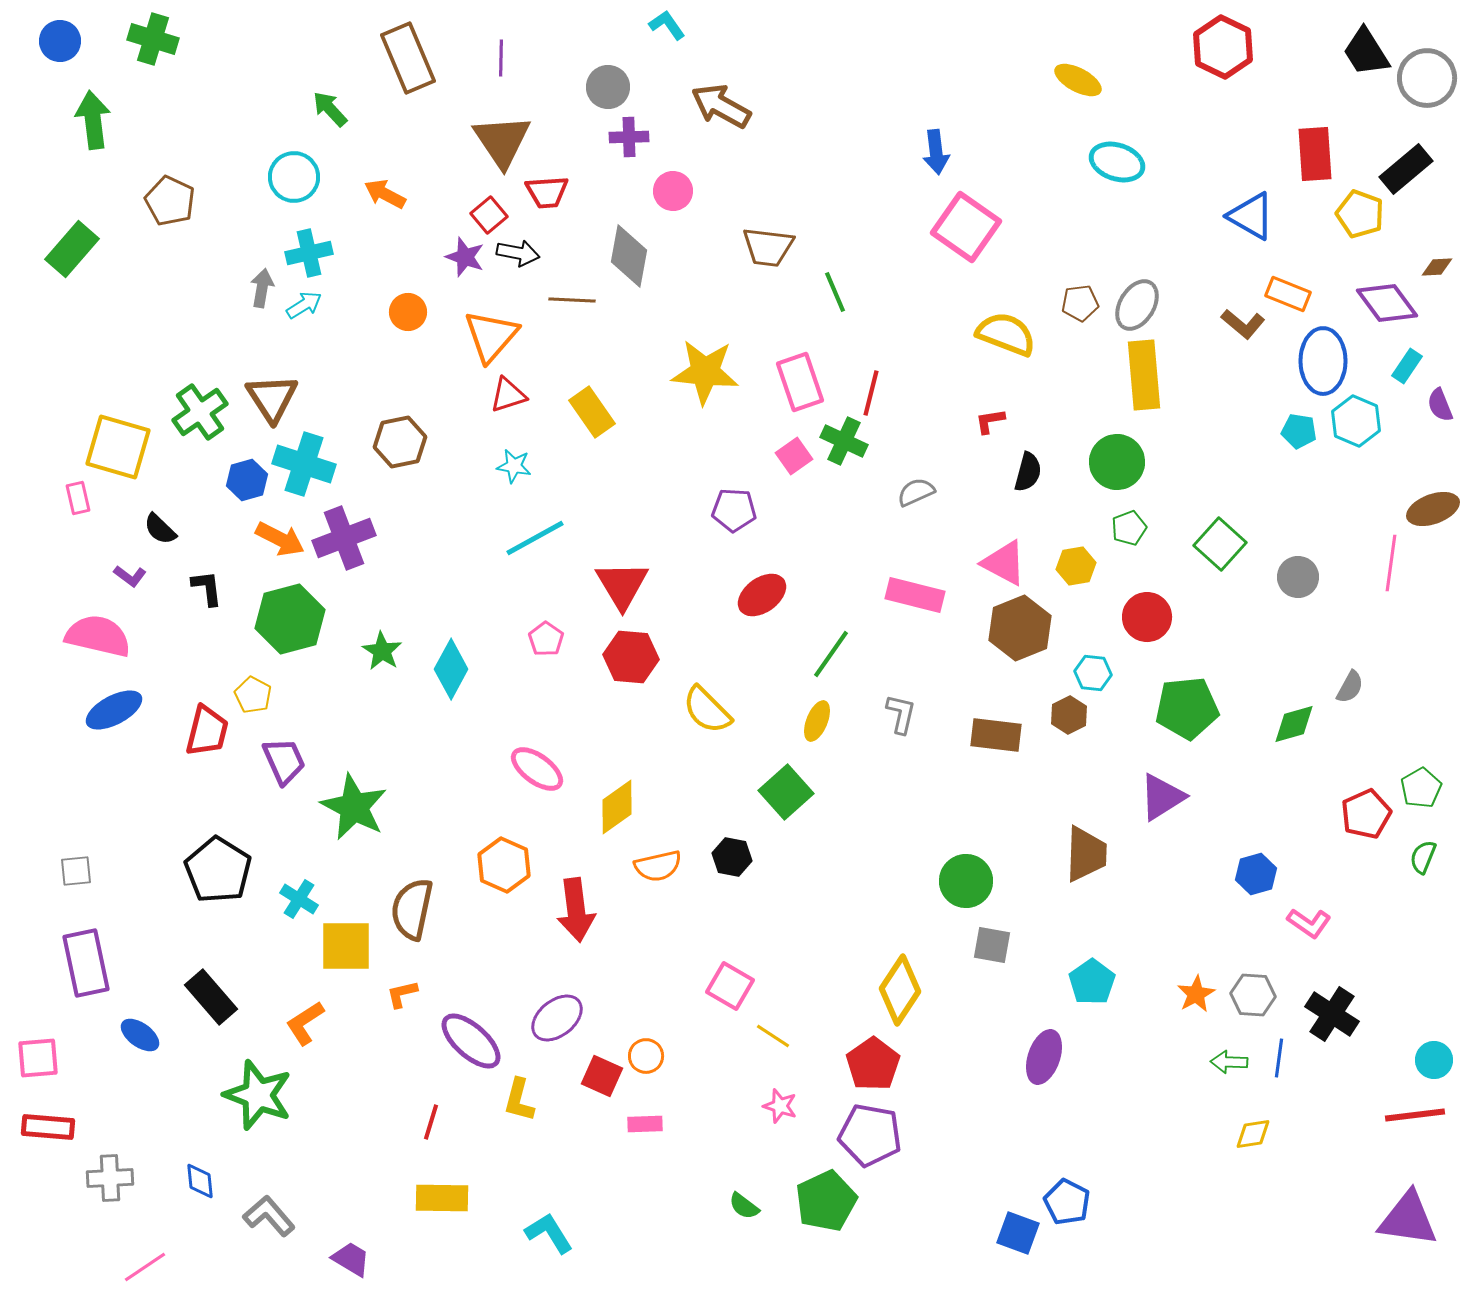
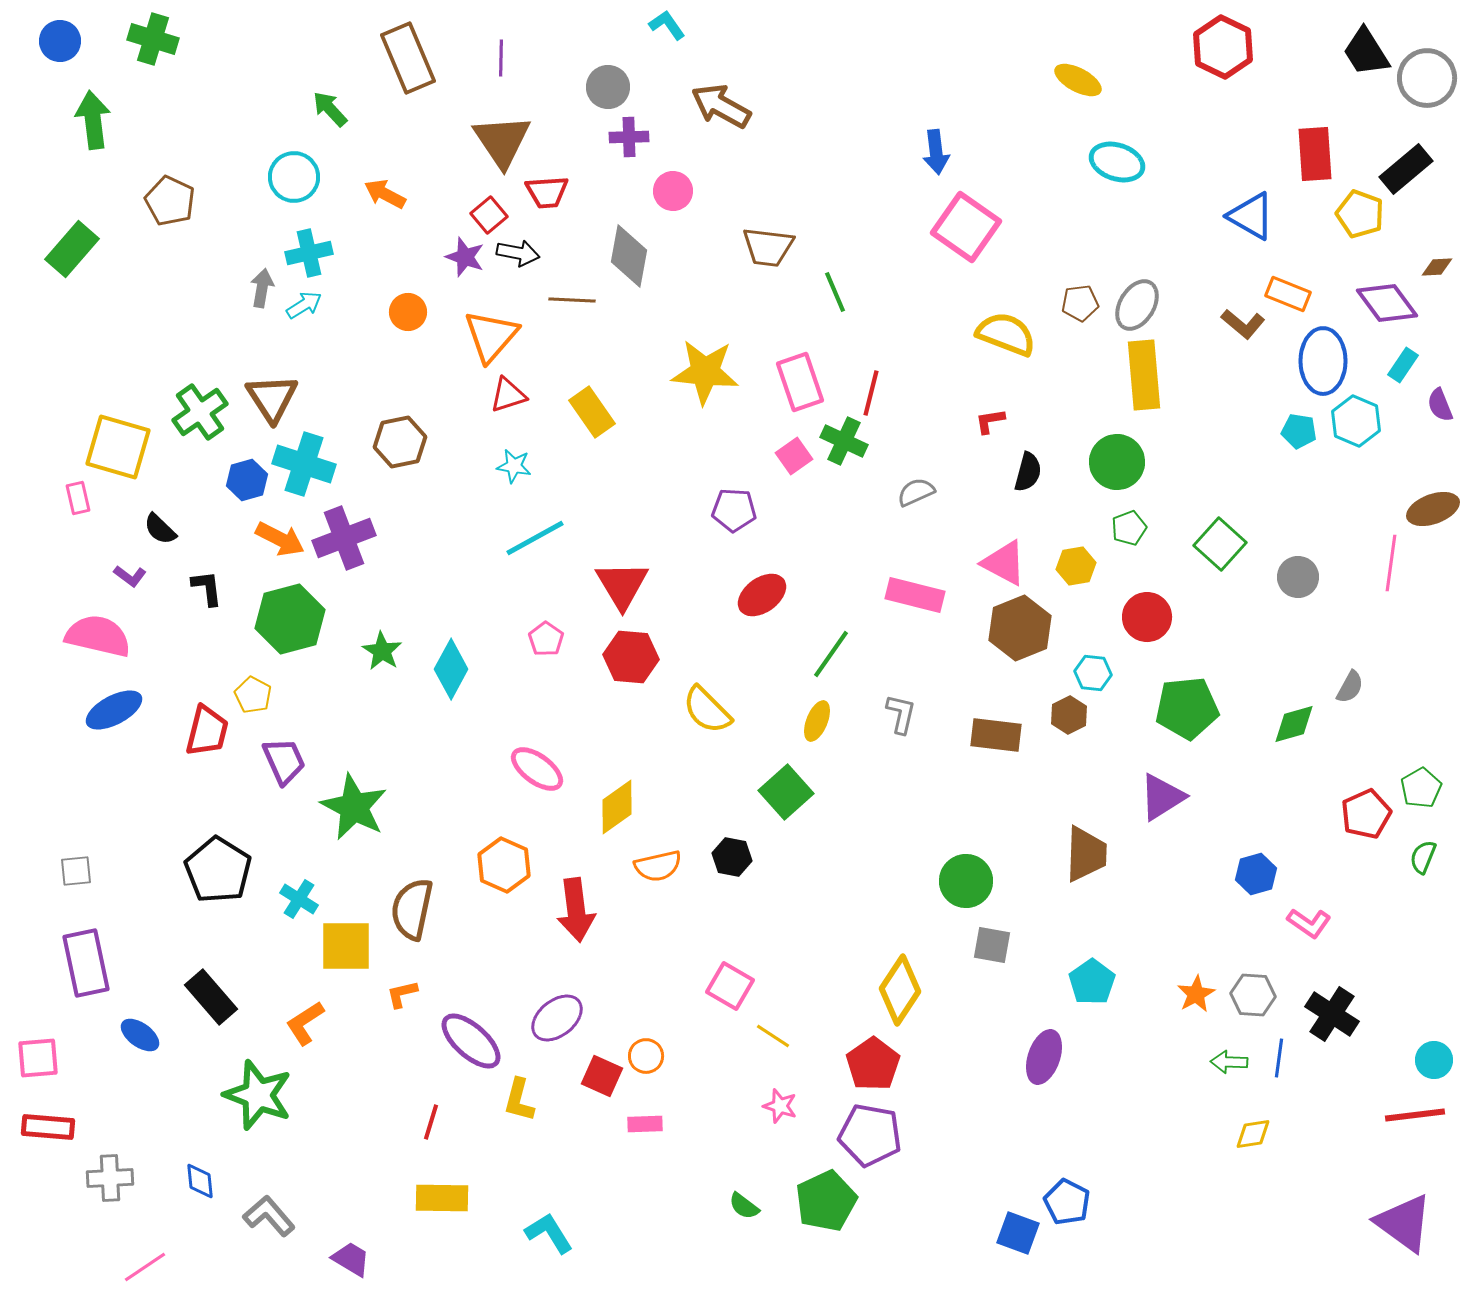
cyan rectangle at (1407, 366): moved 4 px left, 1 px up
purple triangle at (1408, 1219): moved 4 px left, 4 px down; rotated 28 degrees clockwise
